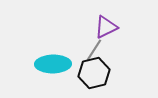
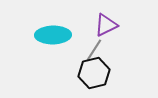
purple triangle: moved 2 px up
cyan ellipse: moved 29 px up
